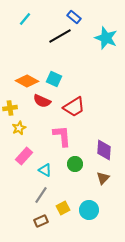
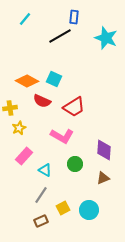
blue rectangle: rotated 56 degrees clockwise
pink L-shape: rotated 125 degrees clockwise
brown triangle: rotated 24 degrees clockwise
